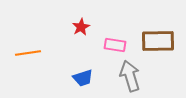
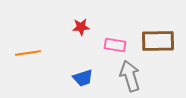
red star: rotated 24 degrees clockwise
